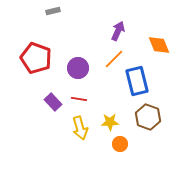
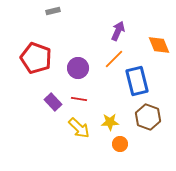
yellow arrow: moved 1 px left; rotated 30 degrees counterclockwise
